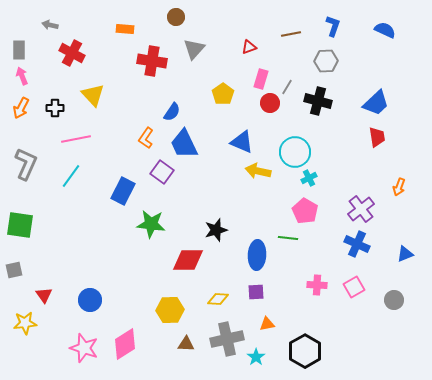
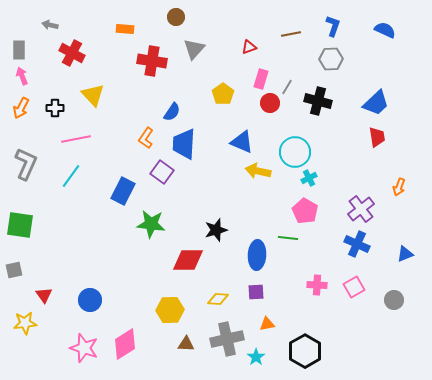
gray hexagon at (326, 61): moved 5 px right, 2 px up
blue trapezoid at (184, 144): rotated 28 degrees clockwise
